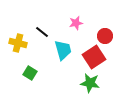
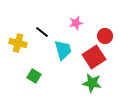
green square: moved 4 px right, 3 px down
green star: moved 2 px right
